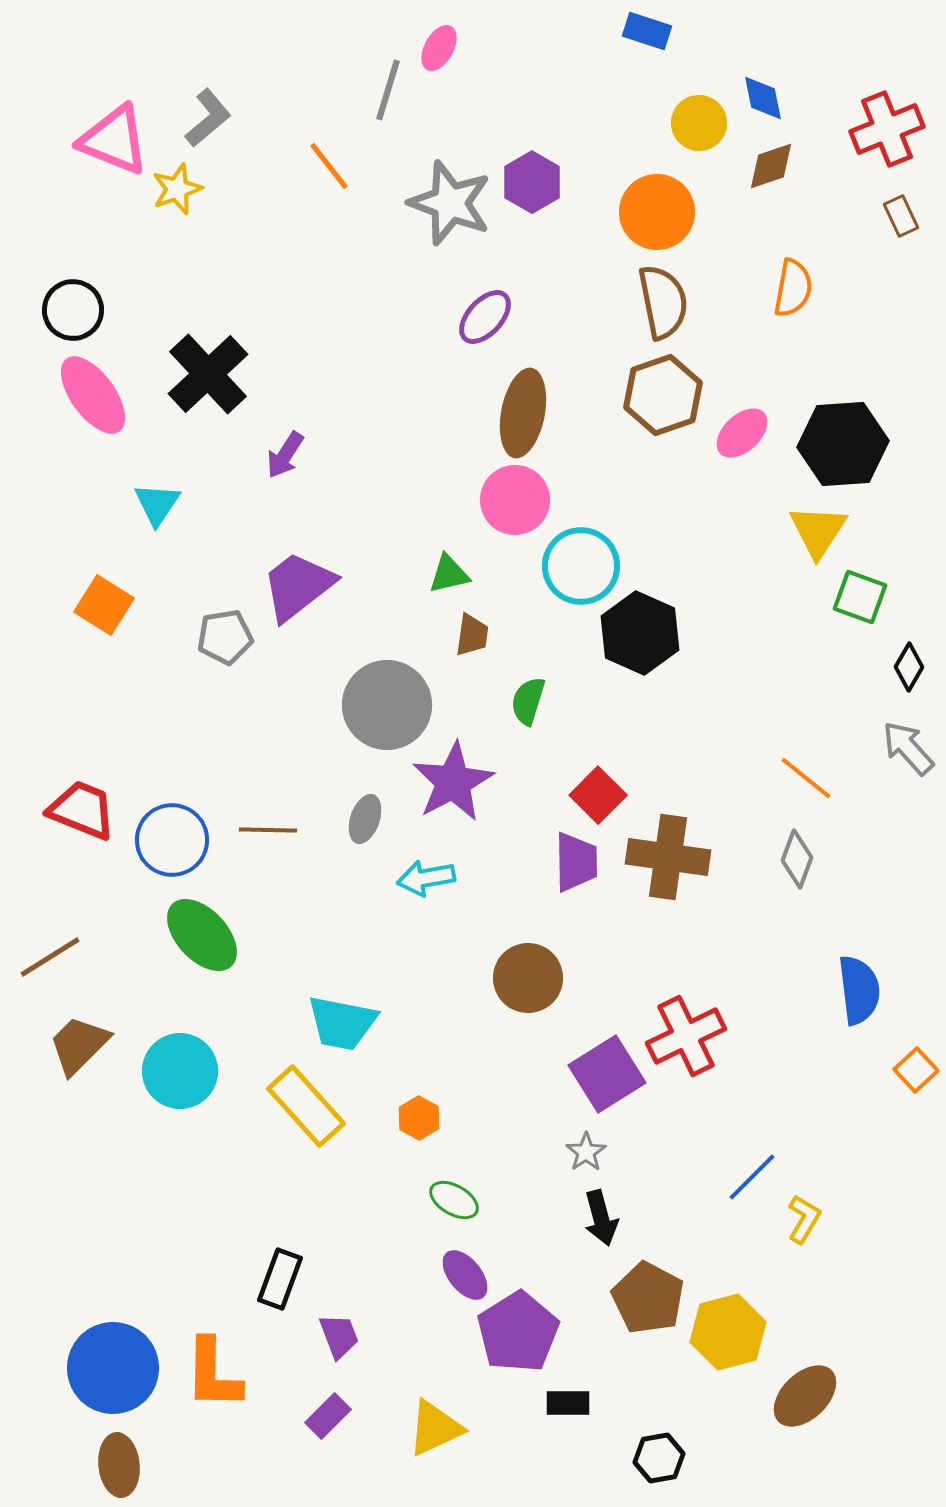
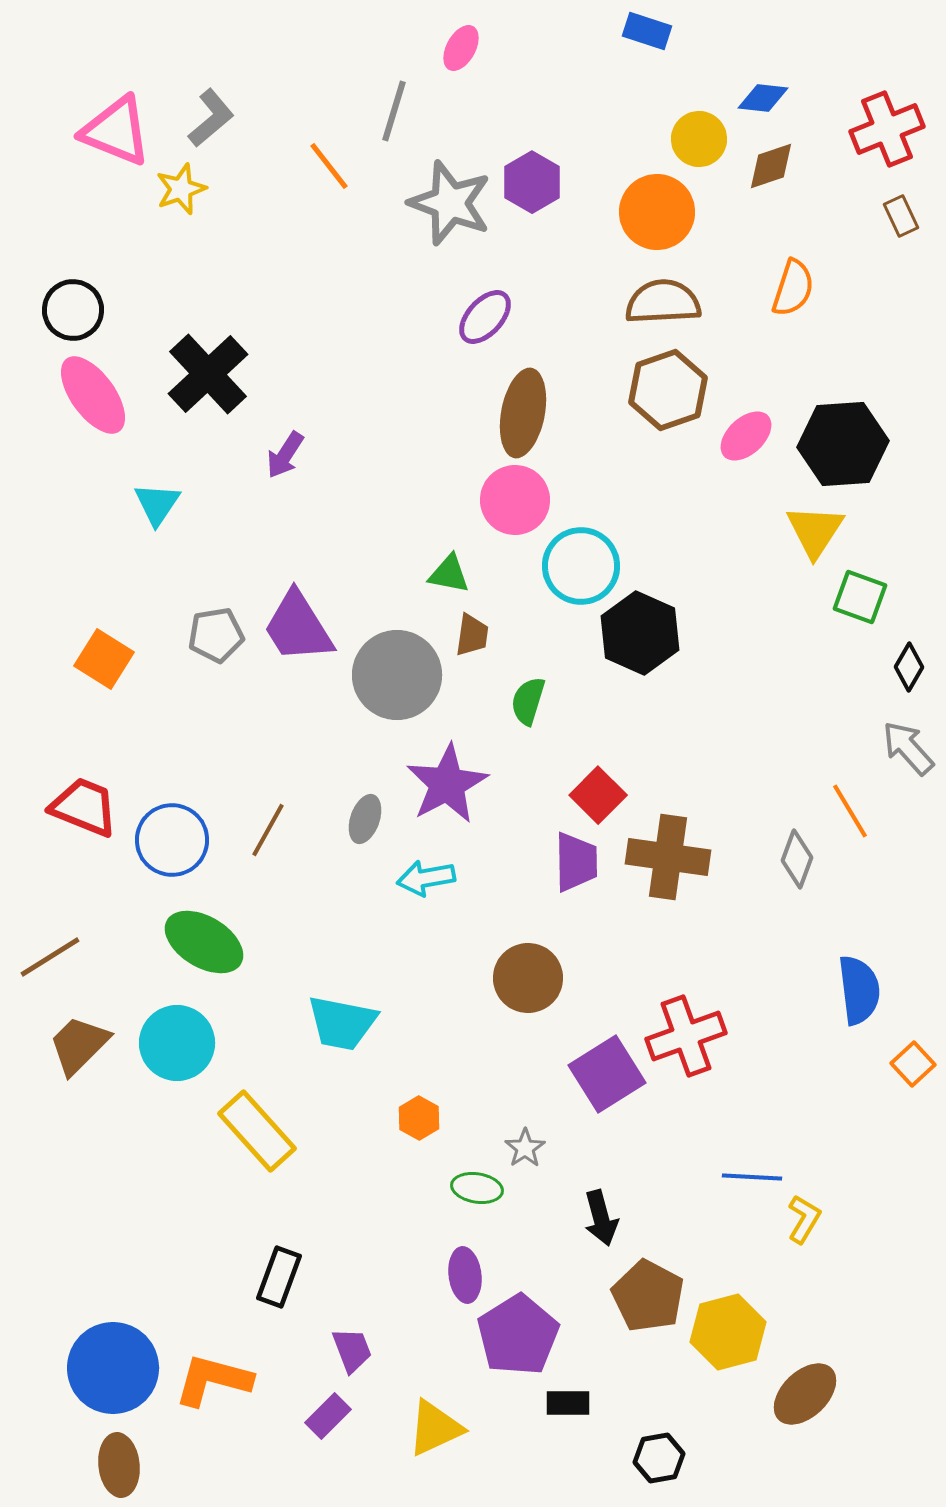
pink ellipse at (439, 48): moved 22 px right
gray line at (388, 90): moved 6 px right, 21 px down
blue diamond at (763, 98): rotated 72 degrees counterclockwise
gray L-shape at (208, 118): moved 3 px right
yellow circle at (699, 123): moved 16 px down
pink triangle at (114, 140): moved 2 px right, 9 px up
yellow star at (177, 189): moved 4 px right
orange semicircle at (793, 288): rotated 8 degrees clockwise
brown semicircle at (663, 302): rotated 82 degrees counterclockwise
brown hexagon at (663, 395): moved 5 px right, 5 px up
pink ellipse at (742, 433): moved 4 px right, 3 px down
yellow triangle at (818, 531): moved 3 px left
green triangle at (449, 574): rotated 24 degrees clockwise
purple trapezoid at (298, 586): moved 41 px down; rotated 84 degrees counterclockwise
orange square at (104, 605): moved 54 px down
gray pentagon at (225, 637): moved 9 px left, 2 px up
gray circle at (387, 705): moved 10 px right, 30 px up
orange line at (806, 778): moved 44 px right, 33 px down; rotated 20 degrees clockwise
purple star at (453, 782): moved 6 px left, 2 px down
red trapezoid at (82, 810): moved 2 px right, 3 px up
brown line at (268, 830): rotated 62 degrees counterclockwise
green ellipse at (202, 935): moved 2 px right, 7 px down; rotated 16 degrees counterclockwise
red cross at (686, 1036): rotated 6 degrees clockwise
orange square at (916, 1070): moved 3 px left, 6 px up
cyan circle at (180, 1071): moved 3 px left, 28 px up
yellow rectangle at (306, 1106): moved 49 px left, 25 px down
gray star at (586, 1152): moved 61 px left, 4 px up
blue line at (752, 1177): rotated 48 degrees clockwise
green ellipse at (454, 1200): moved 23 px right, 12 px up; rotated 21 degrees counterclockwise
purple ellipse at (465, 1275): rotated 32 degrees clockwise
black rectangle at (280, 1279): moved 1 px left, 2 px up
brown pentagon at (648, 1298): moved 2 px up
purple pentagon at (518, 1332): moved 3 px down
purple trapezoid at (339, 1336): moved 13 px right, 14 px down
orange L-shape at (213, 1374): moved 6 px down; rotated 104 degrees clockwise
brown ellipse at (805, 1396): moved 2 px up
